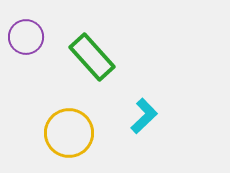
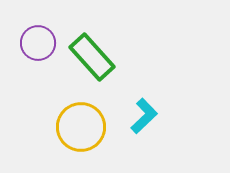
purple circle: moved 12 px right, 6 px down
yellow circle: moved 12 px right, 6 px up
